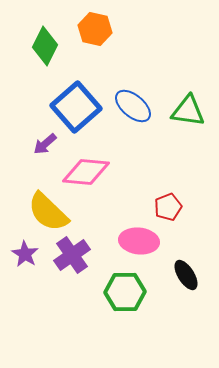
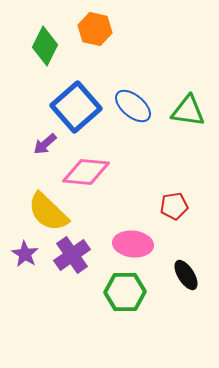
red pentagon: moved 6 px right, 1 px up; rotated 12 degrees clockwise
pink ellipse: moved 6 px left, 3 px down
